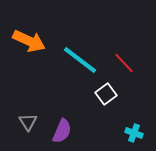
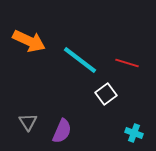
red line: moved 3 px right; rotated 30 degrees counterclockwise
